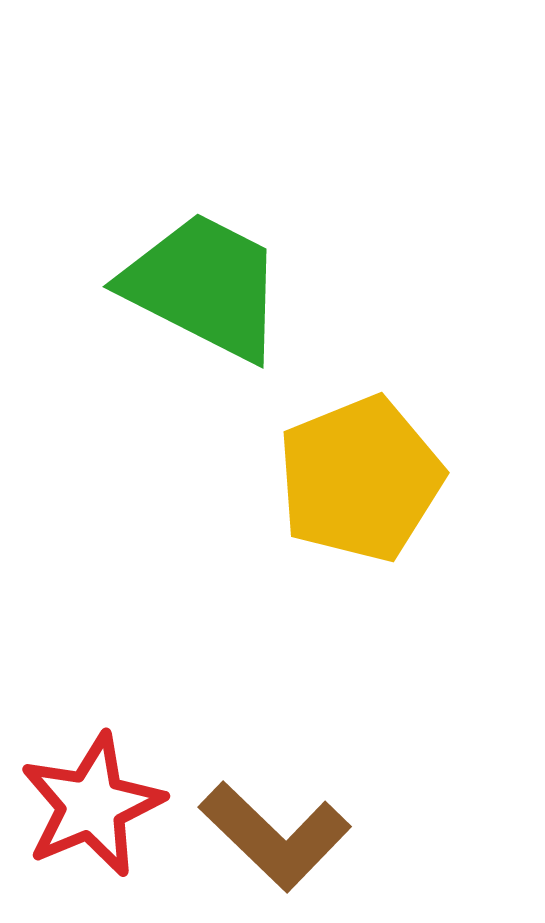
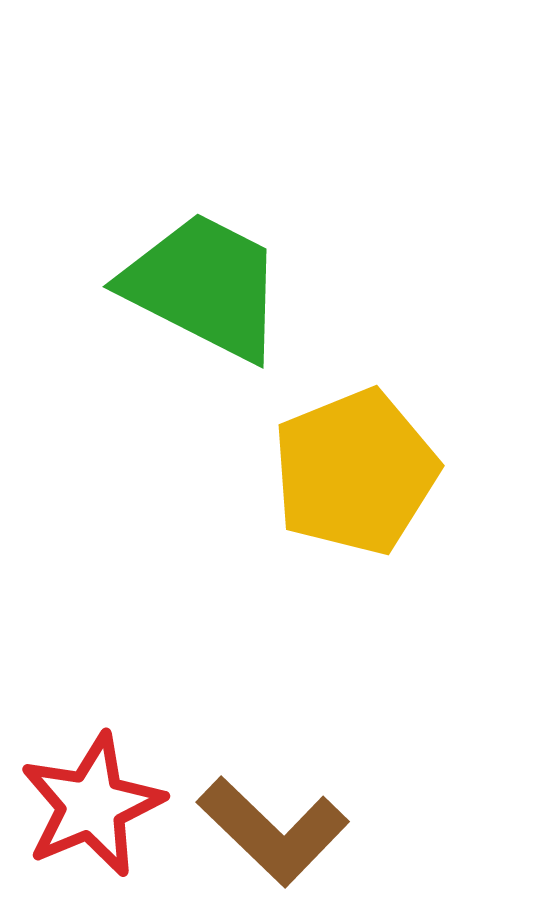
yellow pentagon: moved 5 px left, 7 px up
brown L-shape: moved 2 px left, 5 px up
